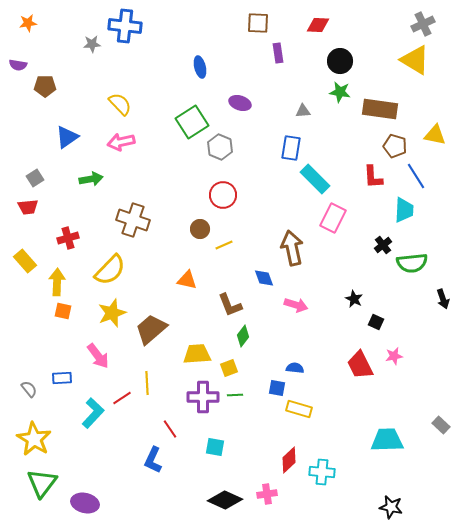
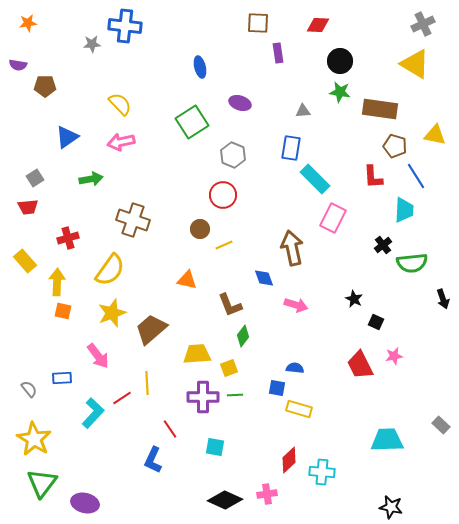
yellow triangle at (415, 60): moved 4 px down
gray hexagon at (220, 147): moved 13 px right, 8 px down
yellow semicircle at (110, 270): rotated 8 degrees counterclockwise
